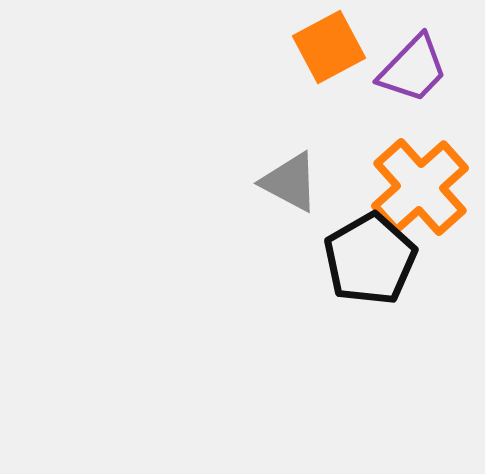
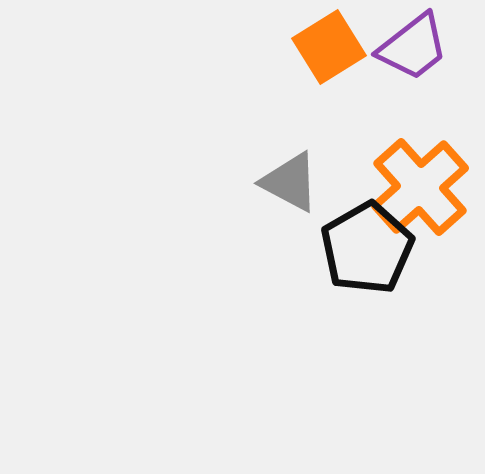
orange square: rotated 4 degrees counterclockwise
purple trapezoid: moved 22 px up; rotated 8 degrees clockwise
black pentagon: moved 3 px left, 11 px up
